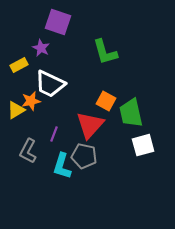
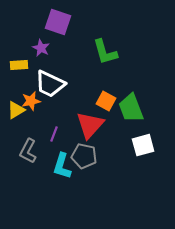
yellow rectangle: rotated 24 degrees clockwise
green trapezoid: moved 5 px up; rotated 8 degrees counterclockwise
